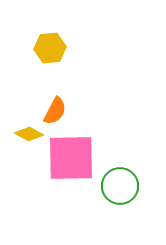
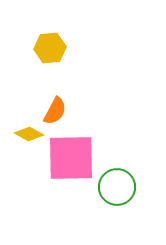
green circle: moved 3 px left, 1 px down
